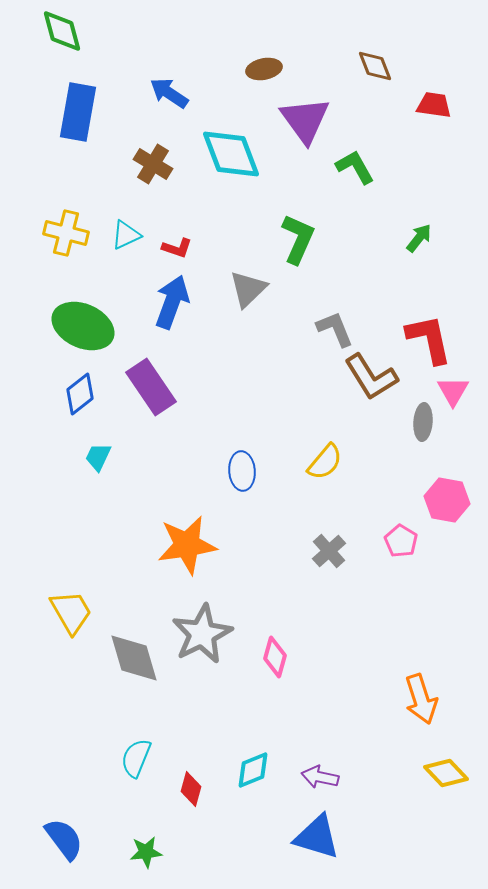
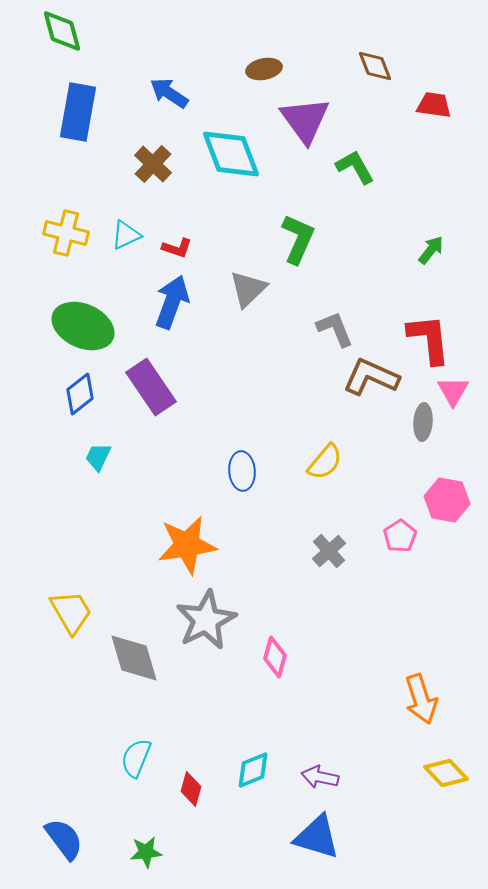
brown cross at (153, 164): rotated 12 degrees clockwise
green arrow at (419, 238): moved 12 px right, 12 px down
red L-shape at (429, 339): rotated 6 degrees clockwise
brown L-shape at (371, 377): rotated 146 degrees clockwise
pink pentagon at (401, 541): moved 1 px left, 5 px up; rotated 8 degrees clockwise
gray star at (202, 634): moved 4 px right, 14 px up
